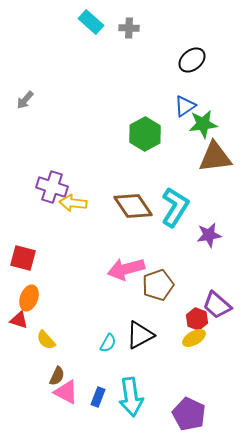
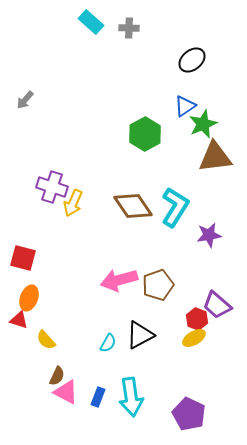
green star: rotated 16 degrees counterclockwise
yellow arrow: rotated 72 degrees counterclockwise
pink arrow: moved 7 px left, 11 px down
